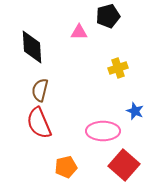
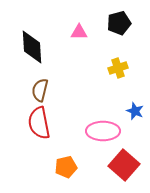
black pentagon: moved 11 px right, 7 px down
red semicircle: rotated 12 degrees clockwise
